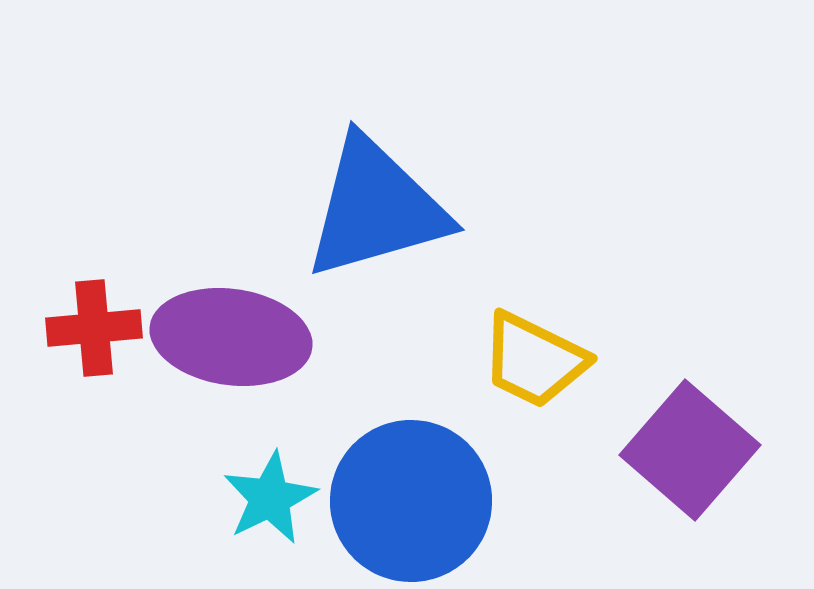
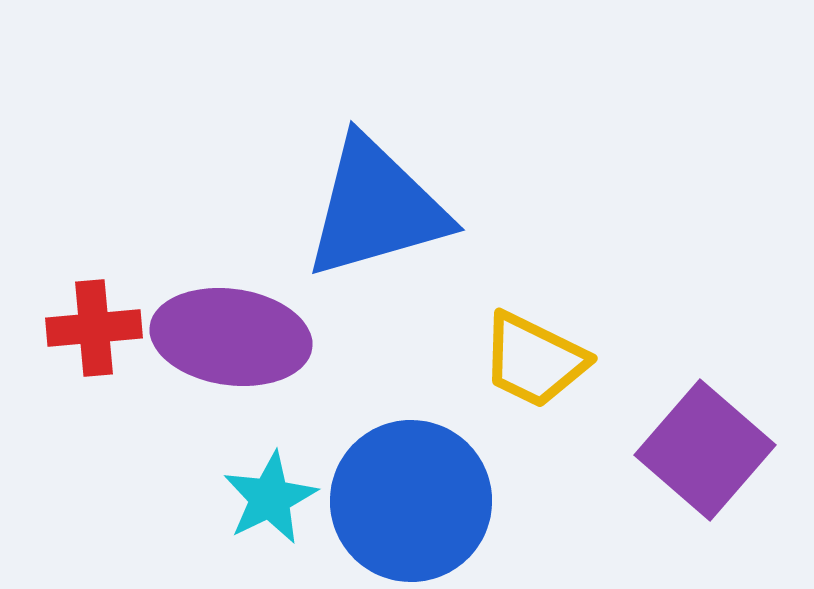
purple square: moved 15 px right
